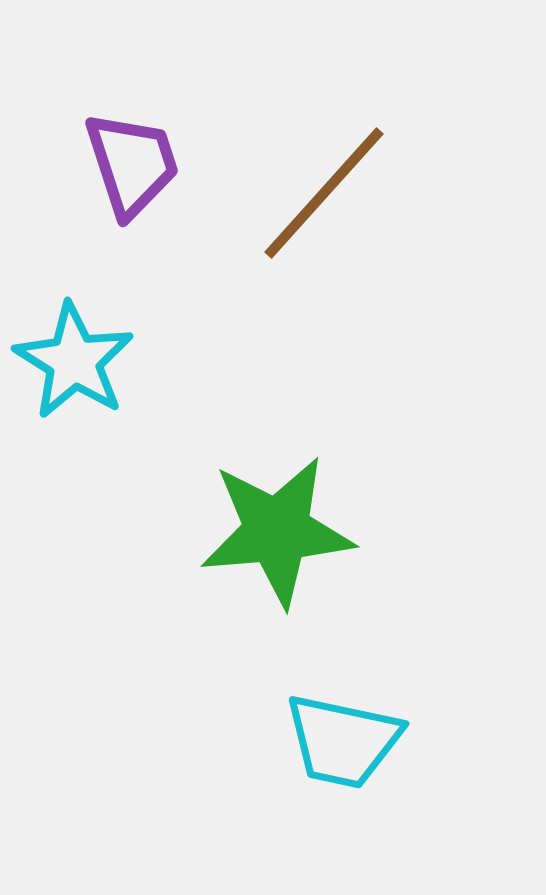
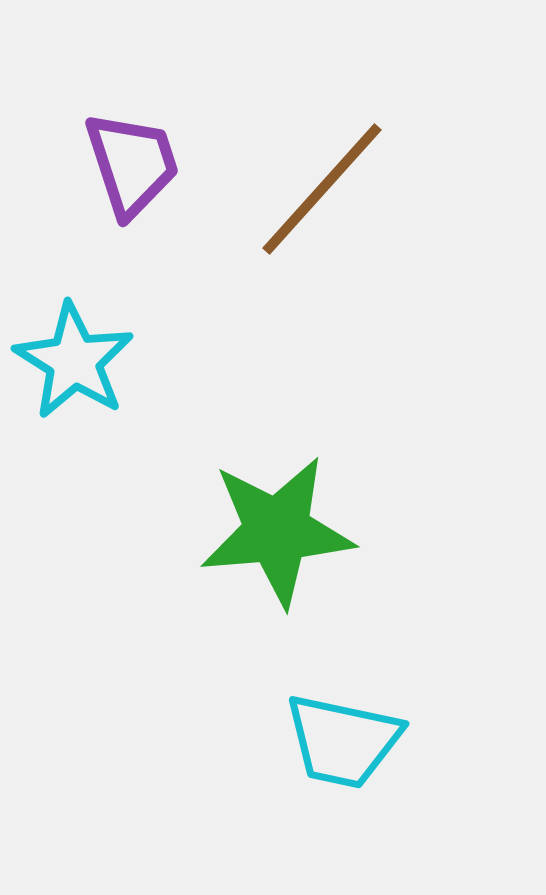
brown line: moved 2 px left, 4 px up
